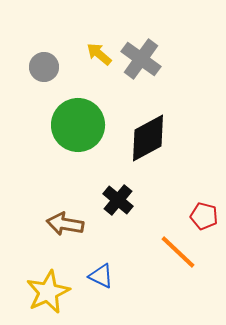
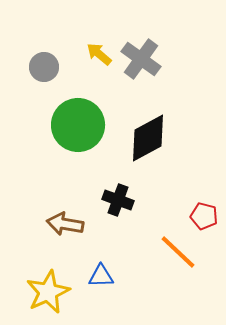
black cross: rotated 20 degrees counterclockwise
blue triangle: rotated 28 degrees counterclockwise
